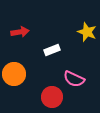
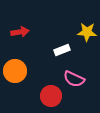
yellow star: rotated 18 degrees counterclockwise
white rectangle: moved 10 px right
orange circle: moved 1 px right, 3 px up
red circle: moved 1 px left, 1 px up
